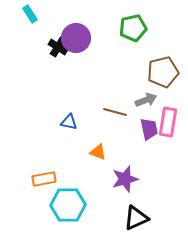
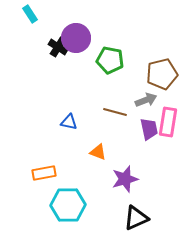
green pentagon: moved 23 px left, 32 px down; rotated 24 degrees clockwise
brown pentagon: moved 1 px left, 2 px down
orange rectangle: moved 6 px up
